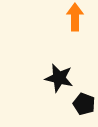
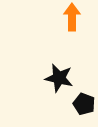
orange arrow: moved 3 px left
